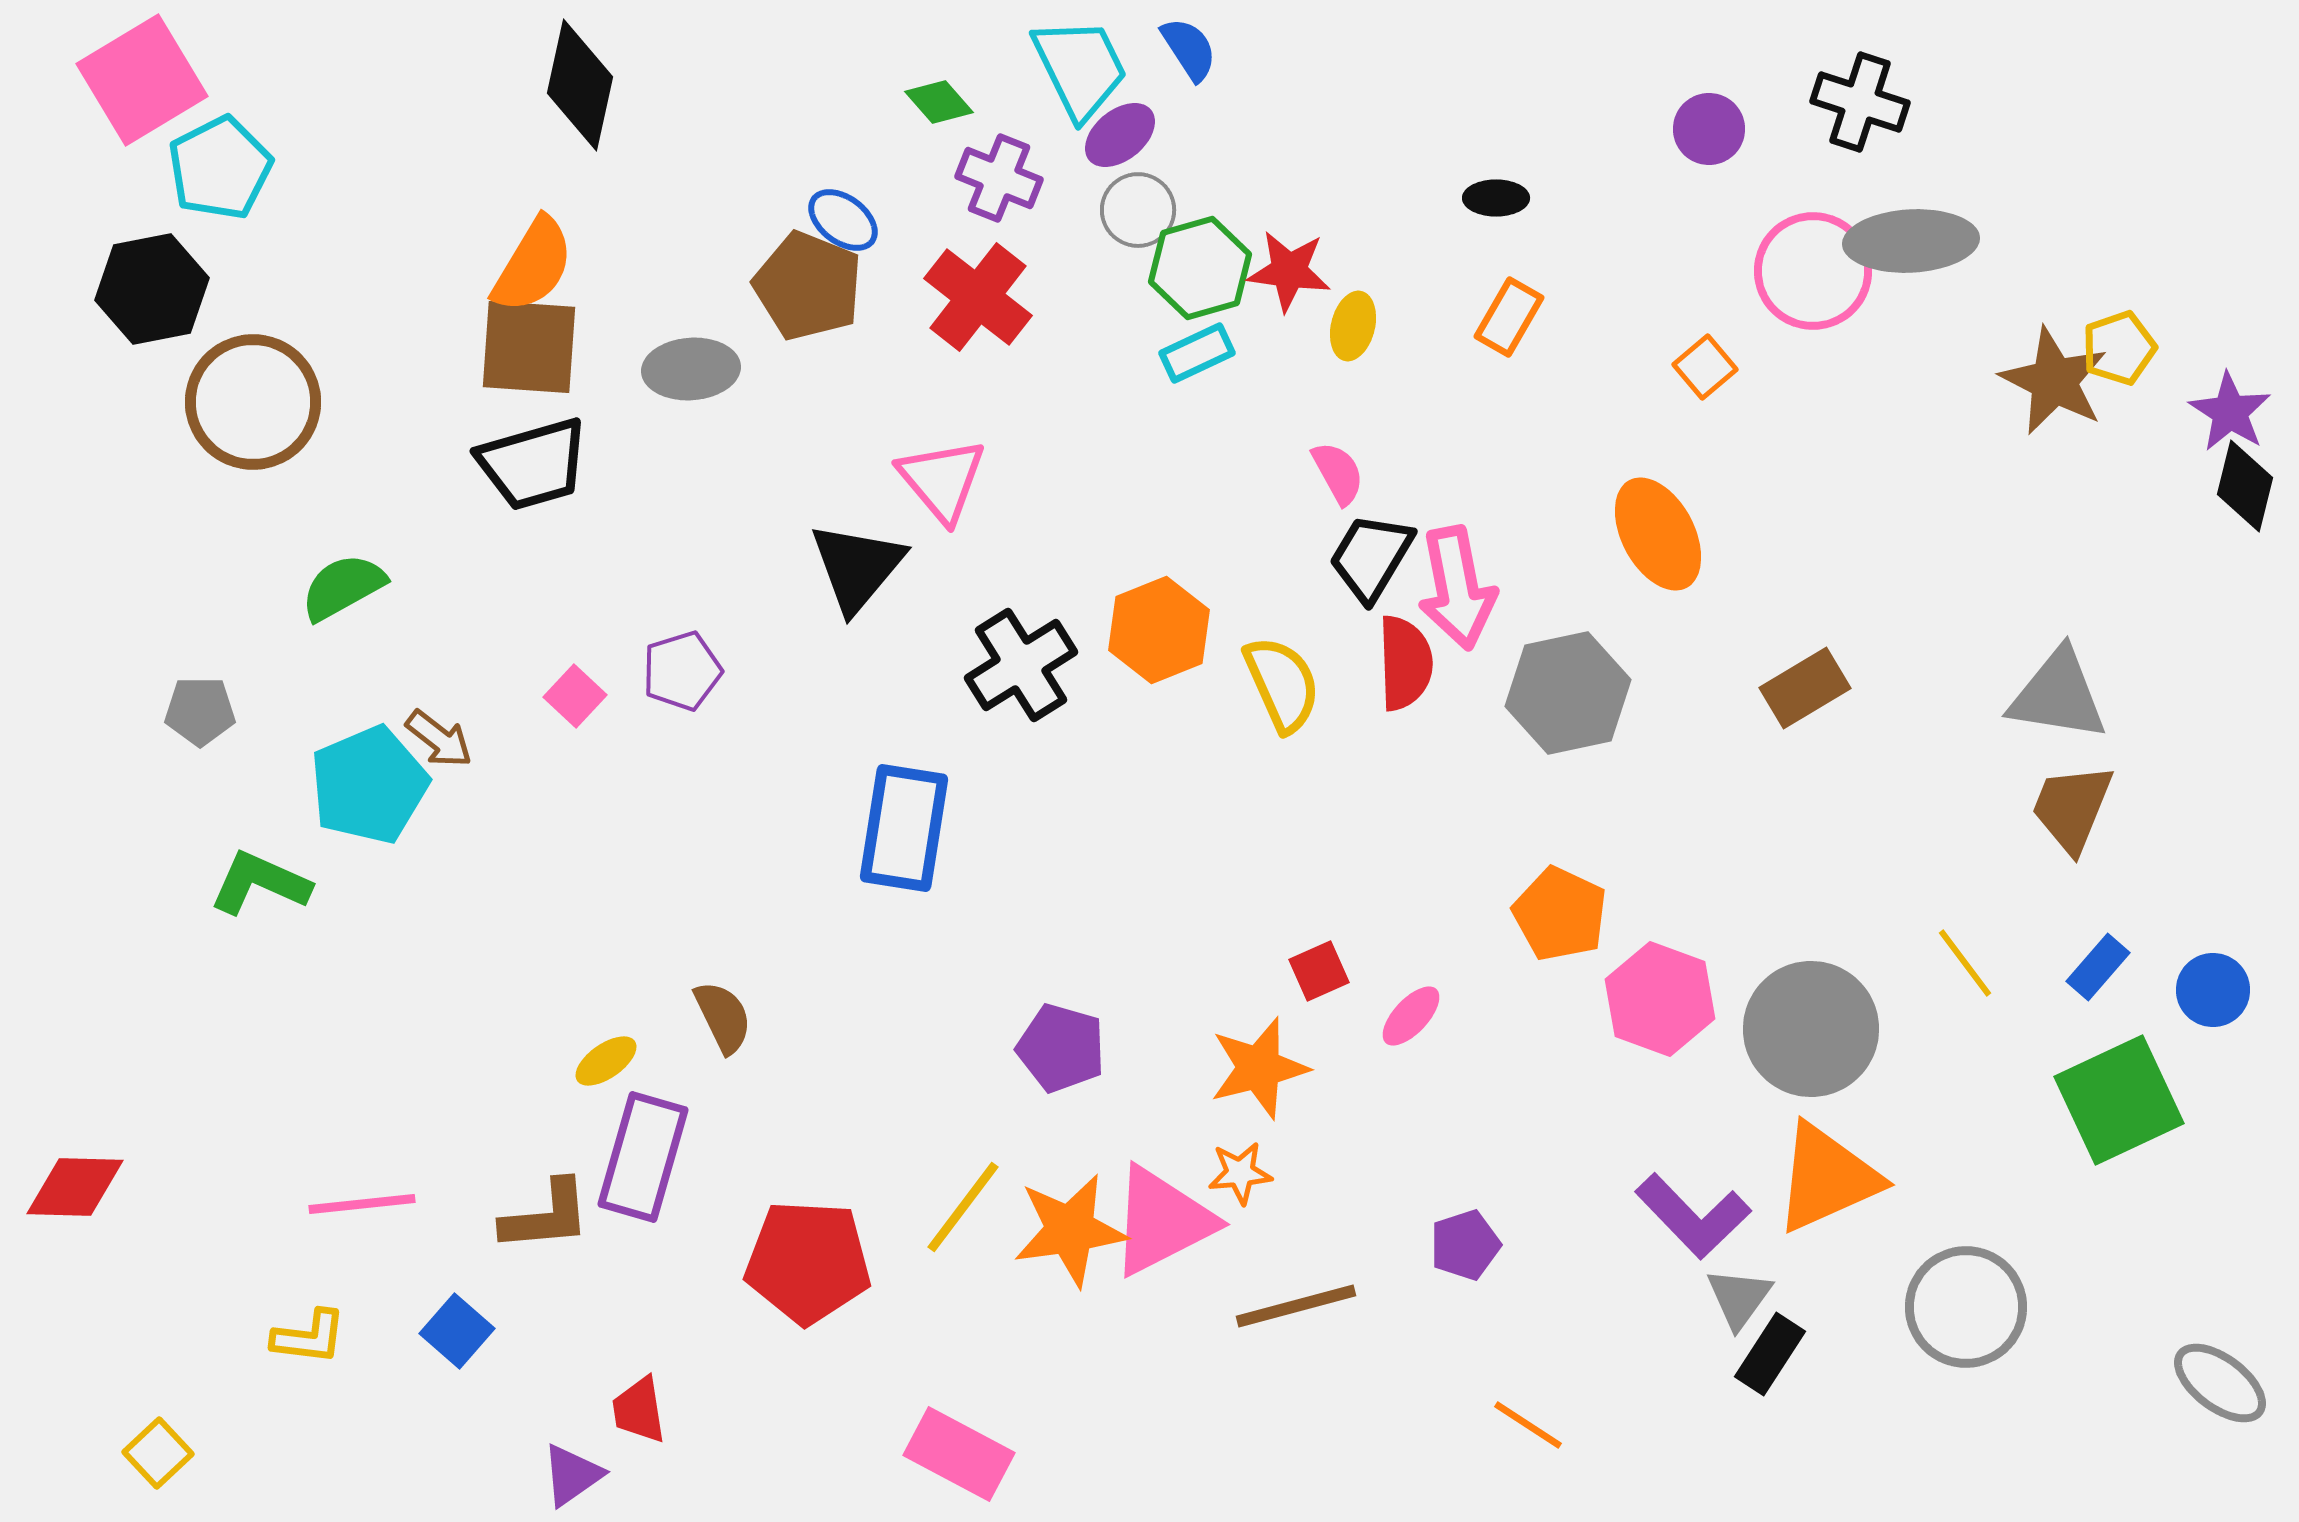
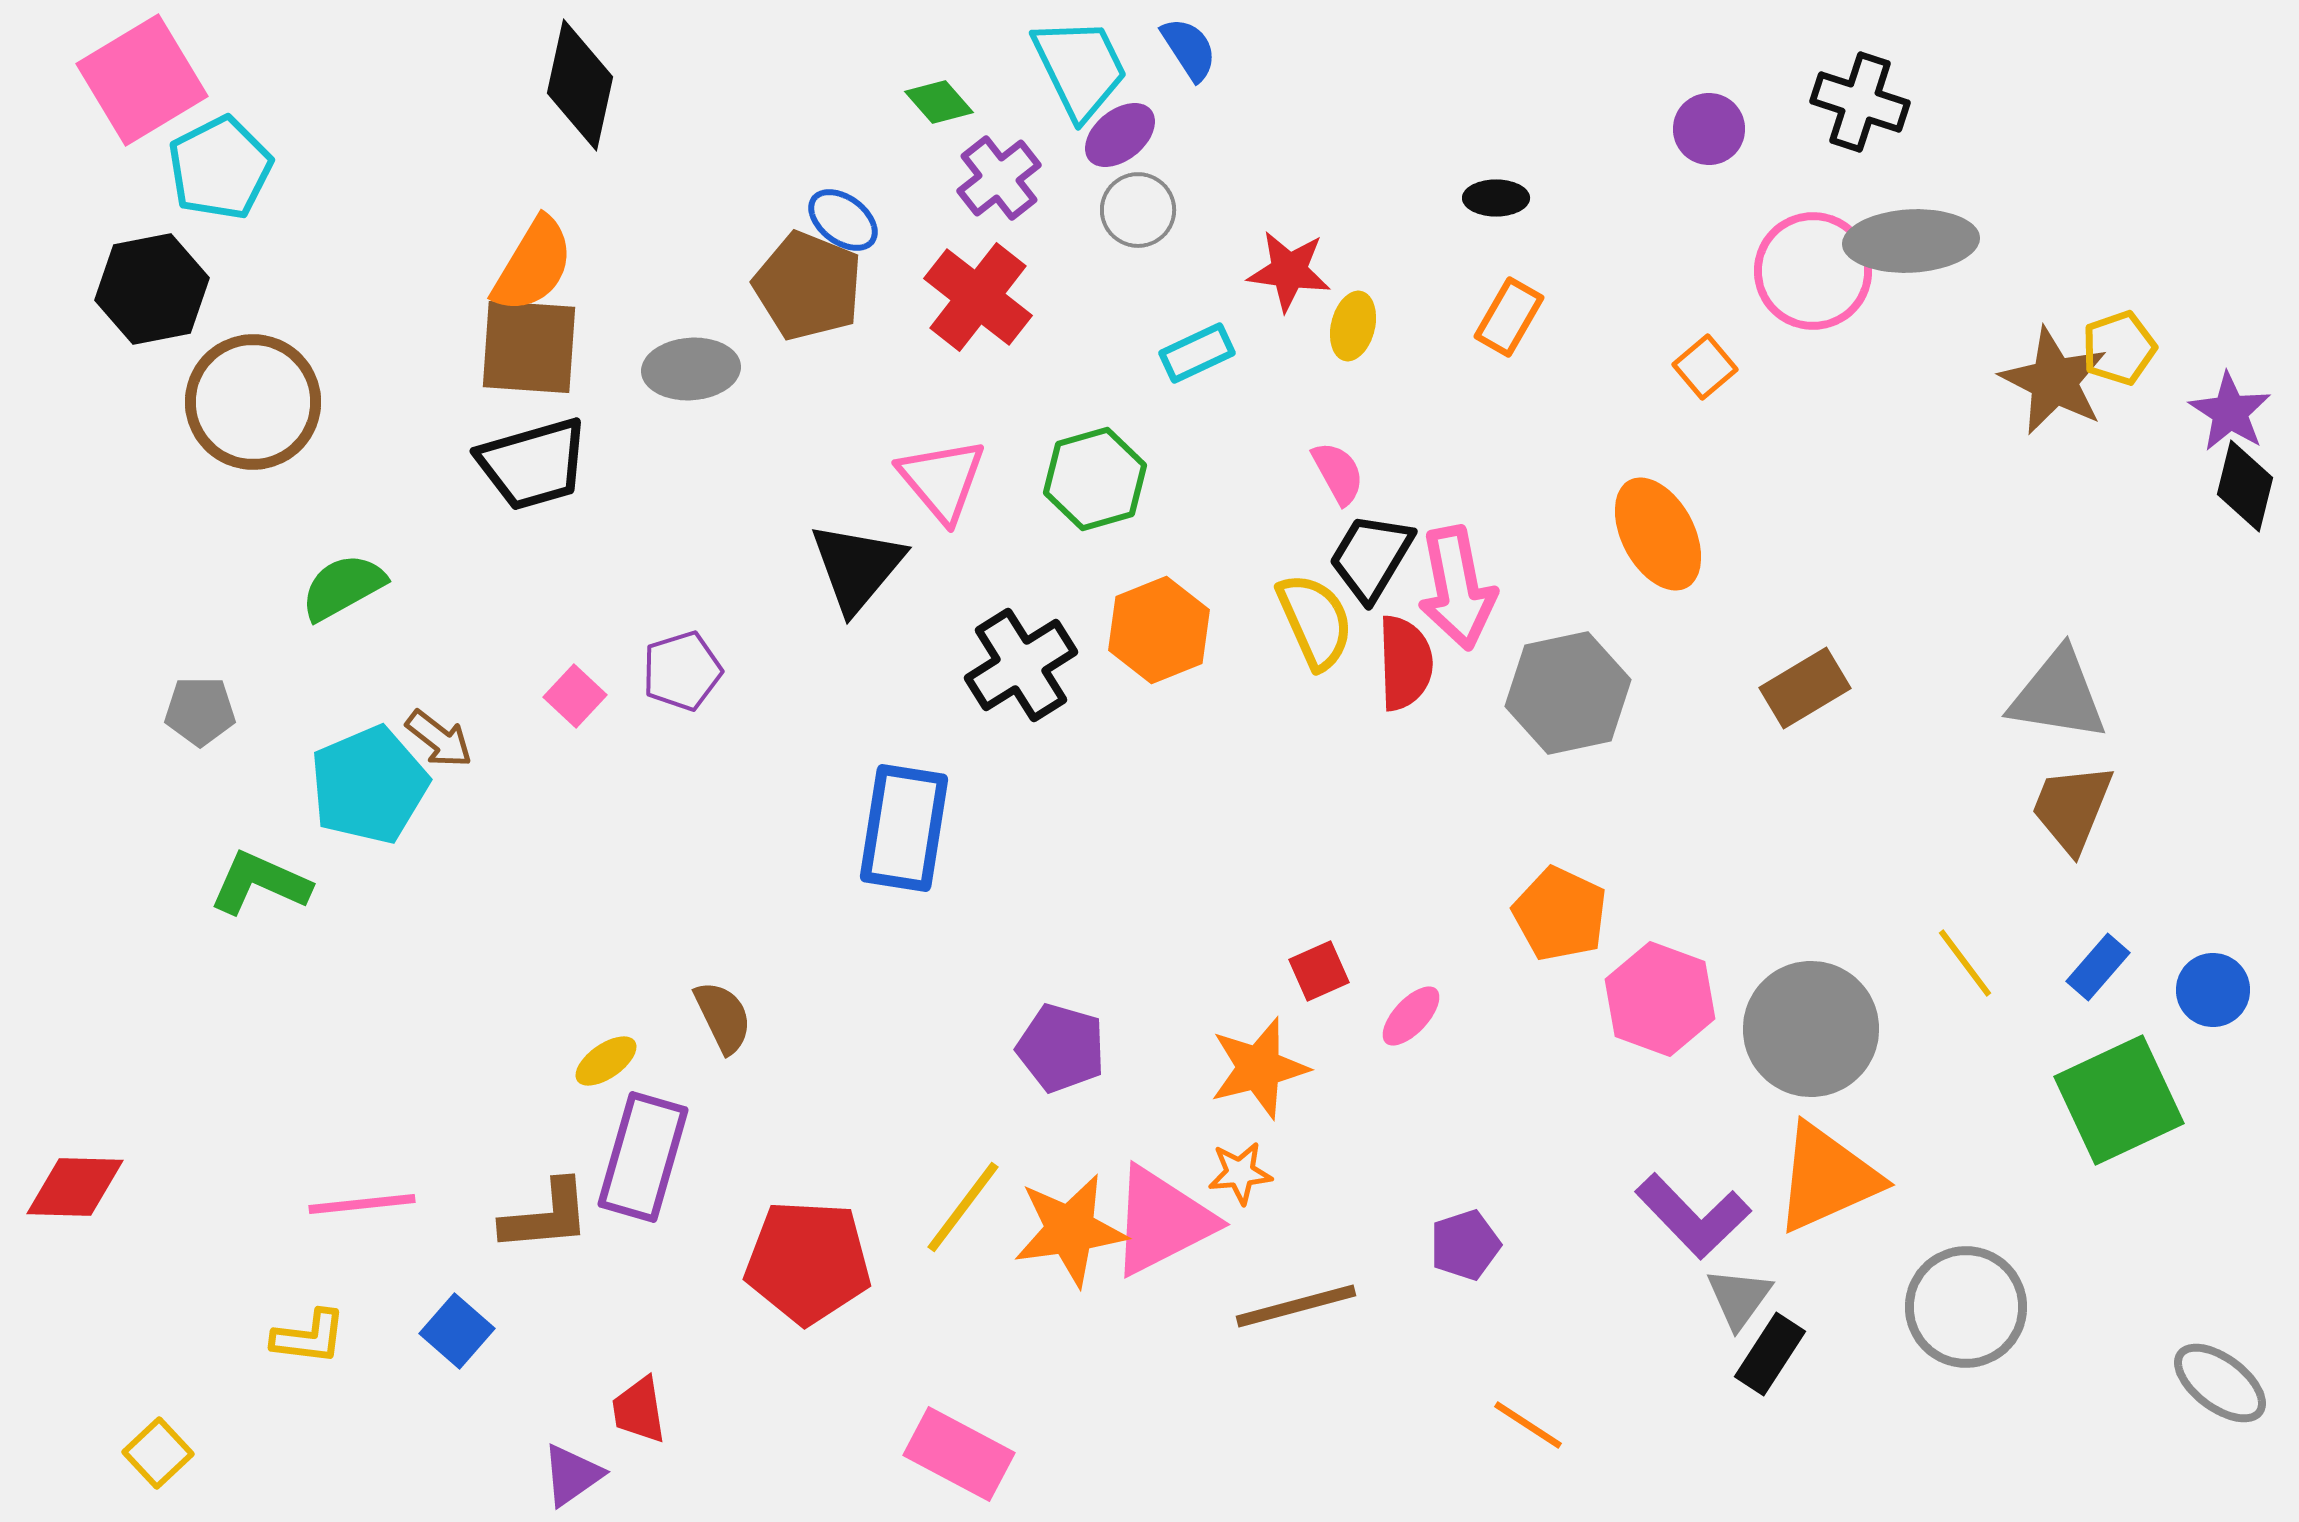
purple cross at (999, 178): rotated 30 degrees clockwise
green hexagon at (1200, 268): moved 105 px left, 211 px down
yellow semicircle at (1282, 684): moved 33 px right, 63 px up
